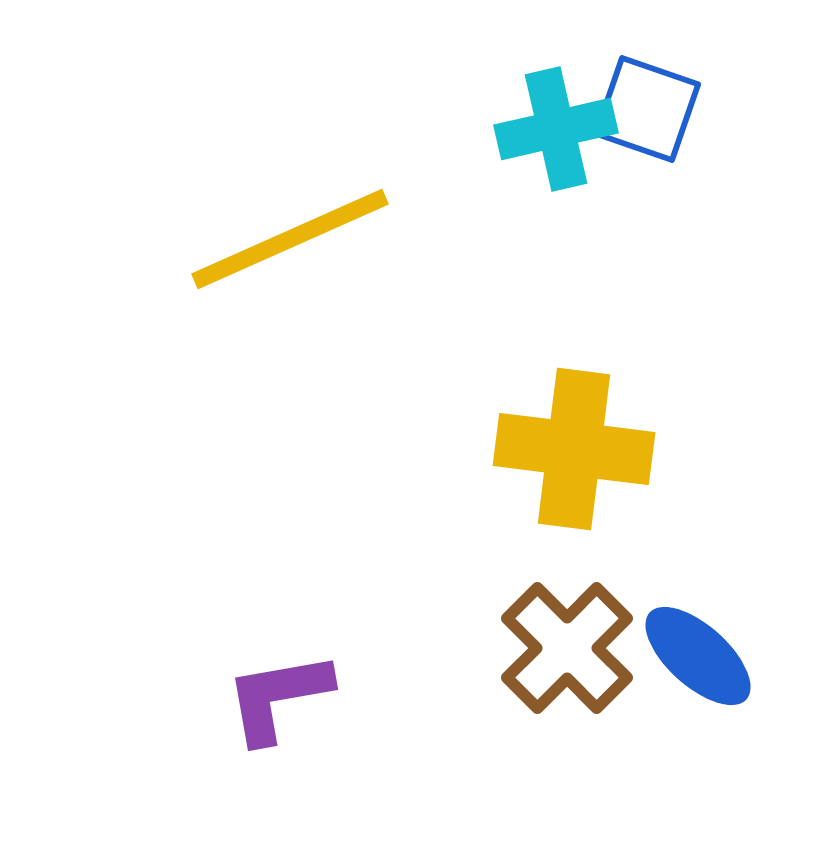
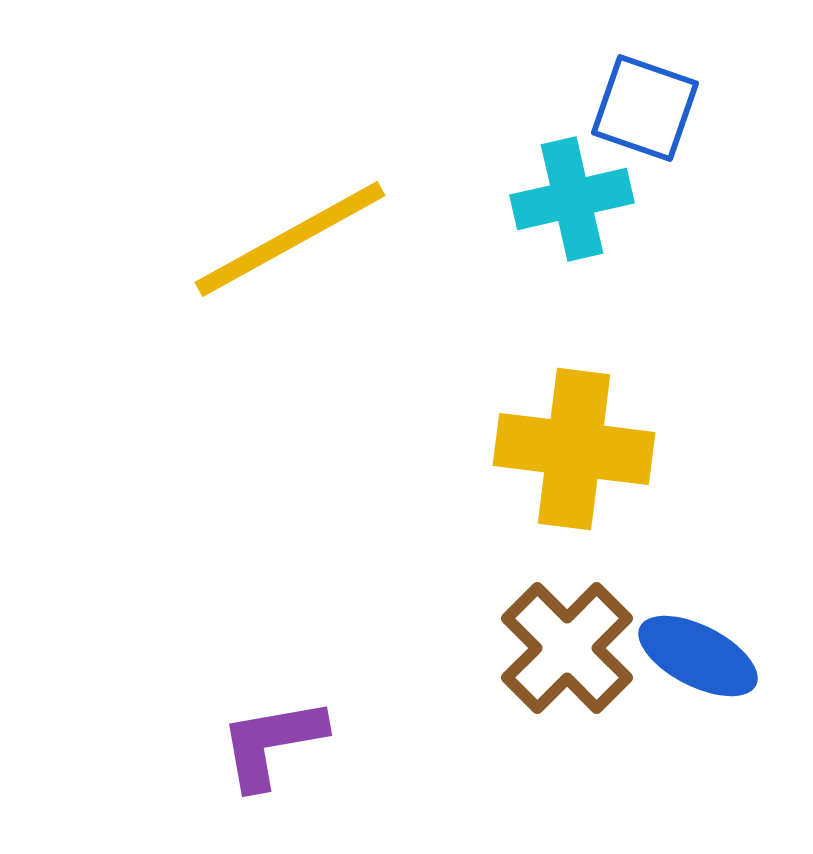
blue square: moved 2 px left, 1 px up
cyan cross: moved 16 px right, 70 px down
yellow line: rotated 5 degrees counterclockwise
blue ellipse: rotated 15 degrees counterclockwise
purple L-shape: moved 6 px left, 46 px down
